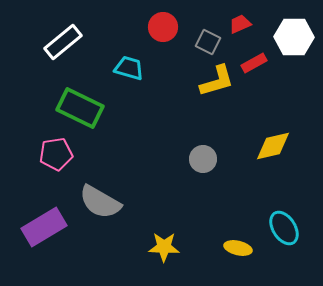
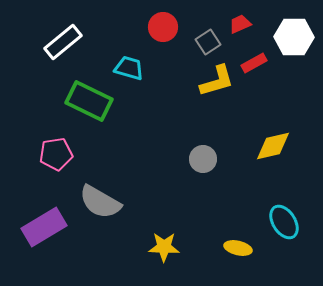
gray square: rotated 30 degrees clockwise
green rectangle: moved 9 px right, 7 px up
cyan ellipse: moved 6 px up
